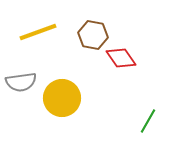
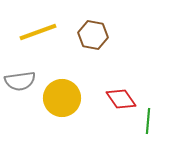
red diamond: moved 41 px down
gray semicircle: moved 1 px left, 1 px up
green line: rotated 25 degrees counterclockwise
